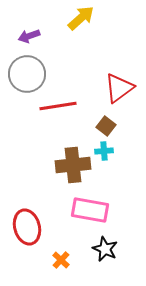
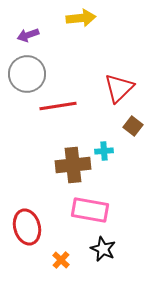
yellow arrow: rotated 36 degrees clockwise
purple arrow: moved 1 px left, 1 px up
red triangle: rotated 8 degrees counterclockwise
brown square: moved 27 px right
black star: moved 2 px left
